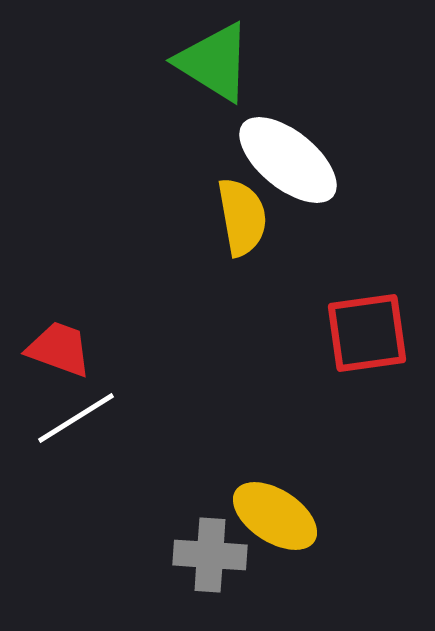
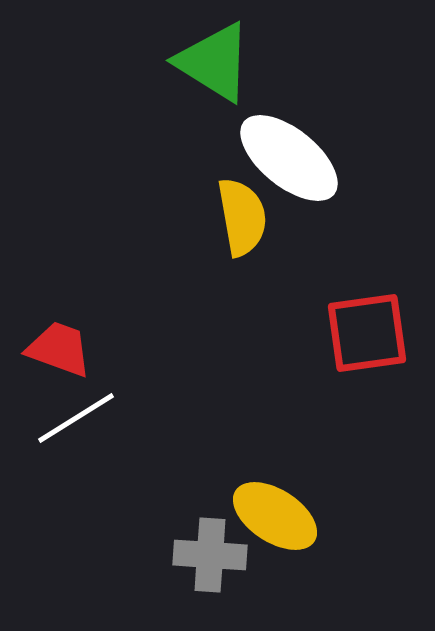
white ellipse: moved 1 px right, 2 px up
